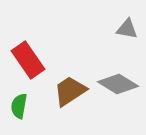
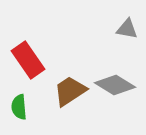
gray diamond: moved 3 px left, 1 px down
green semicircle: moved 1 px down; rotated 15 degrees counterclockwise
